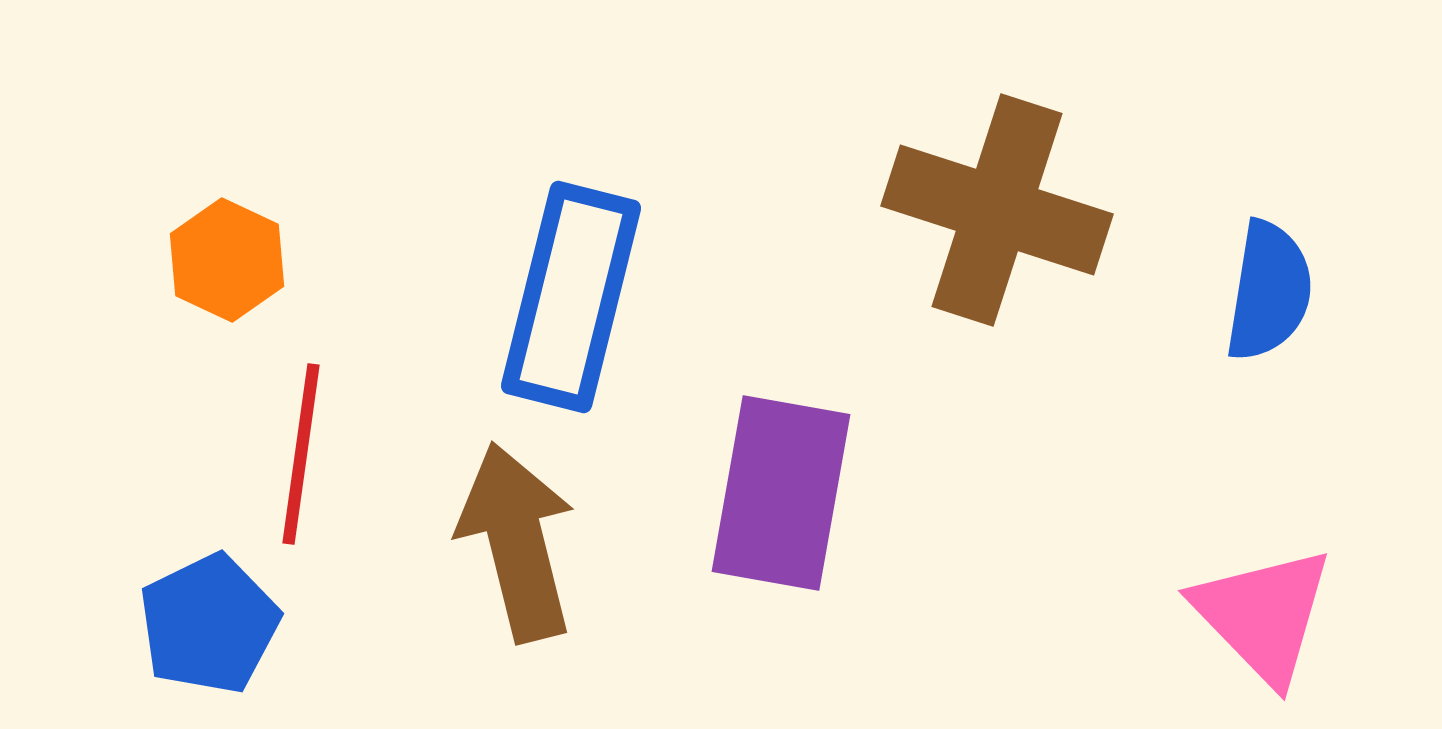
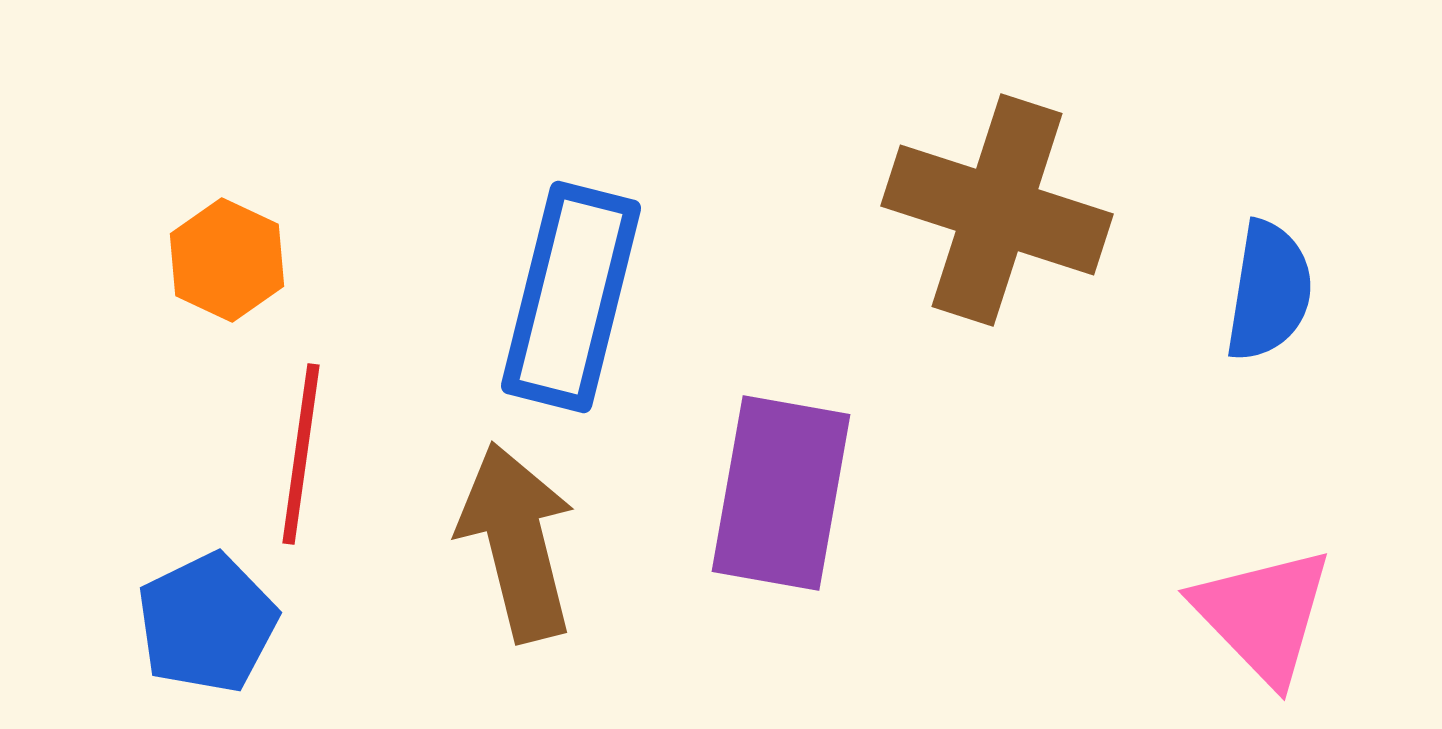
blue pentagon: moved 2 px left, 1 px up
